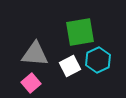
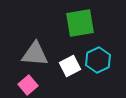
green square: moved 9 px up
pink square: moved 3 px left, 2 px down
